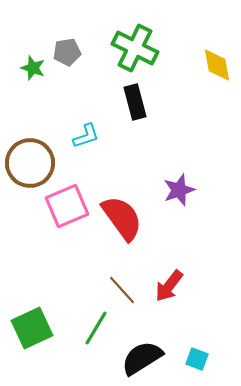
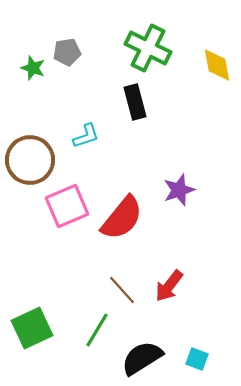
green cross: moved 13 px right
brown circle: moved 3 px up
red semicircle: rotated 75 degrees clockwise
green line: moved 1 px right, 2 px down
